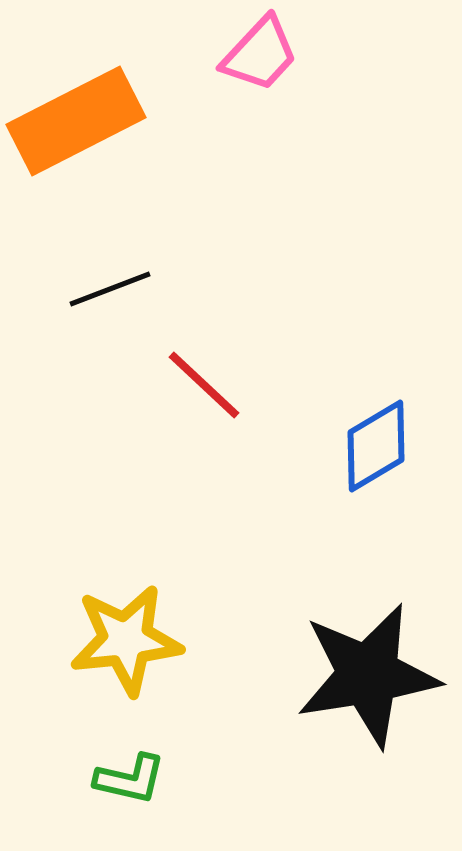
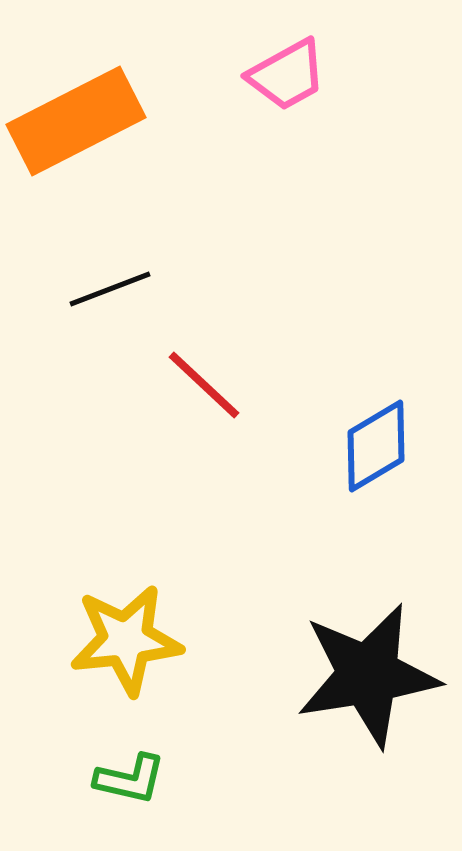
pink trapezoid: moved 27 px right, 21 px down; rotated 18 degrees clockwise
